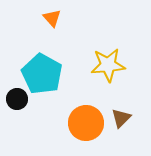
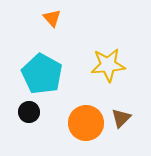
black circle: moved 12 px right, 13 px down
